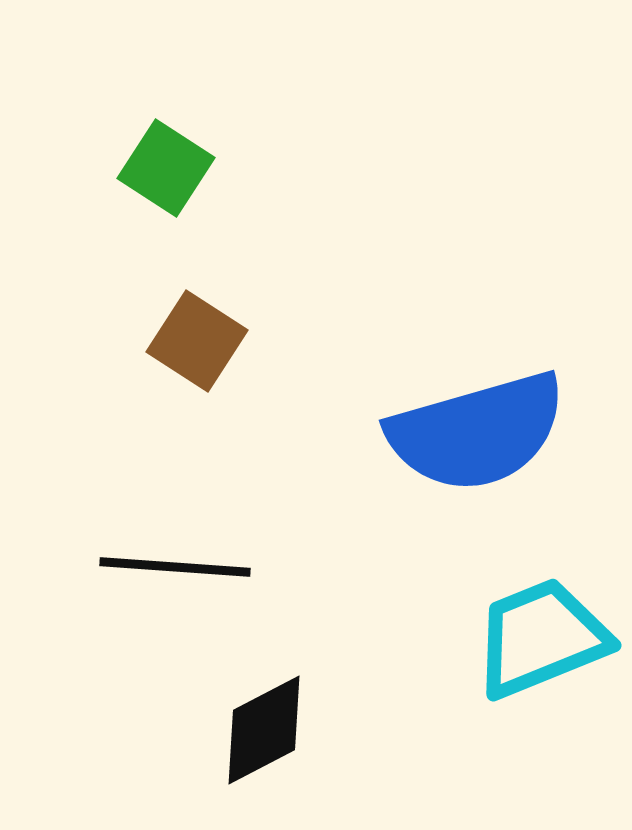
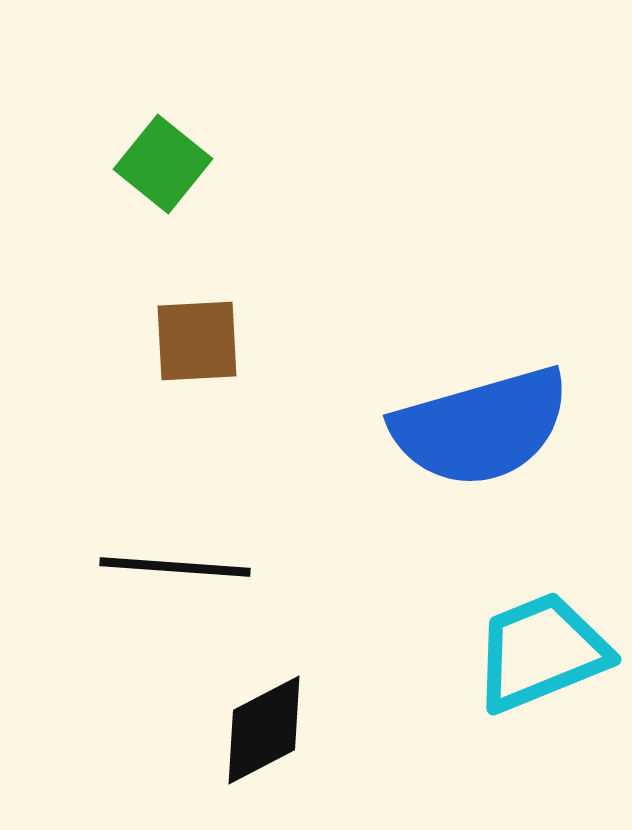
green square: moved 3 px left, 4 px up; rotated 6 degrees clockwise
brown square: rotated 36 degrees counterclockwise
blue semicircle: moved 4 px right, 5 px up
cyan trapezoid: moved 14 px down
